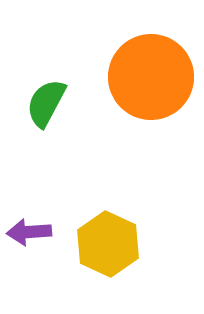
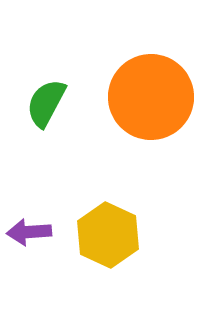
orange circle: moved 20 px down
yellow hexagon: moved 9 px up
